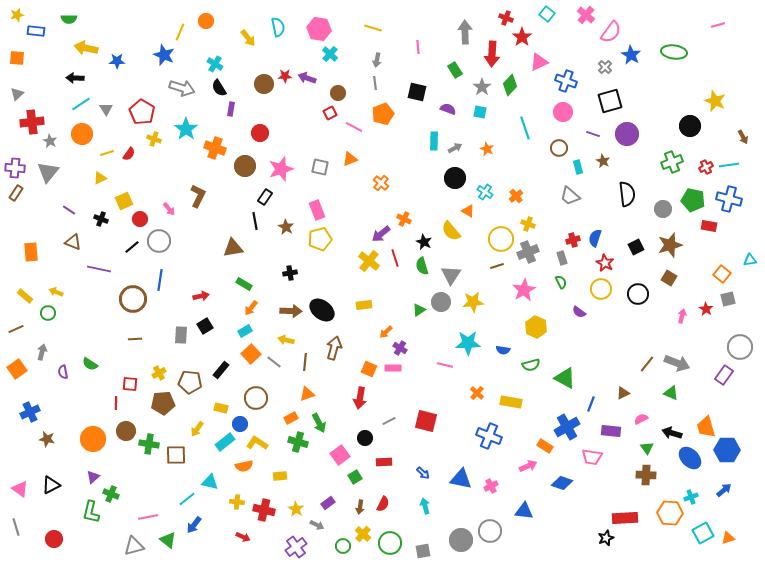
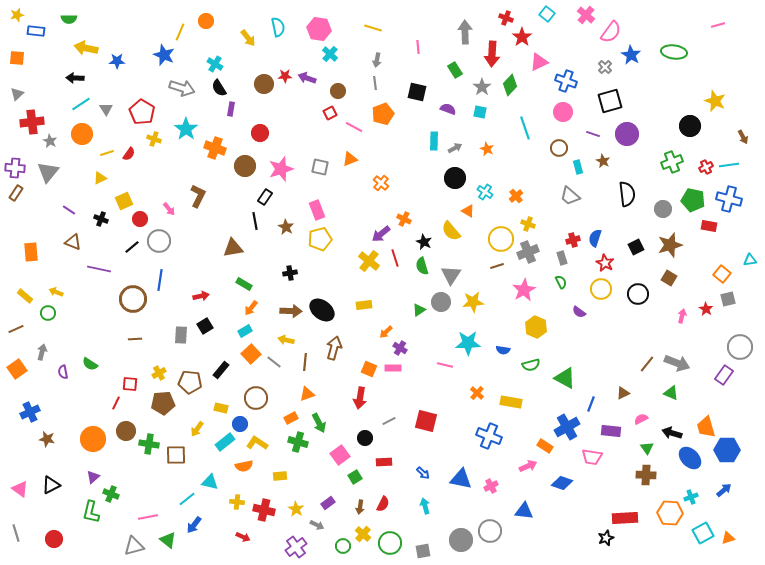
brown circle at (338, 93): moved 2 px up
red line at (116, 403): rotated 24 degrees clockwise
gray line at (16, 527): moved 6 px down
